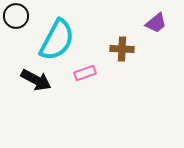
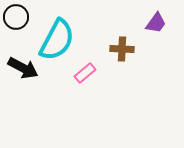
black circle: moved 1 px down
purple trapezoid: rotated 15 degrees counterclockwise
pink rectangle: rotated 20 degrees counterclockwise
black arrow: moved 13 px left, 12 px up
